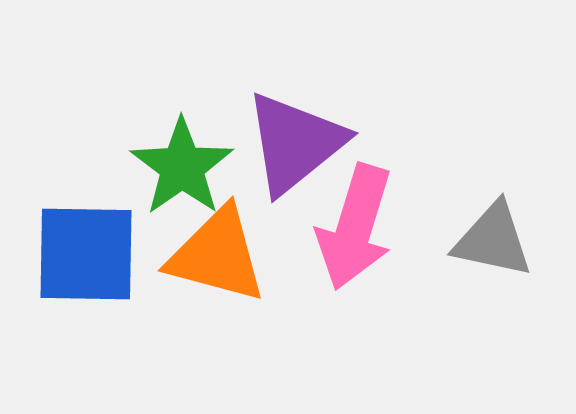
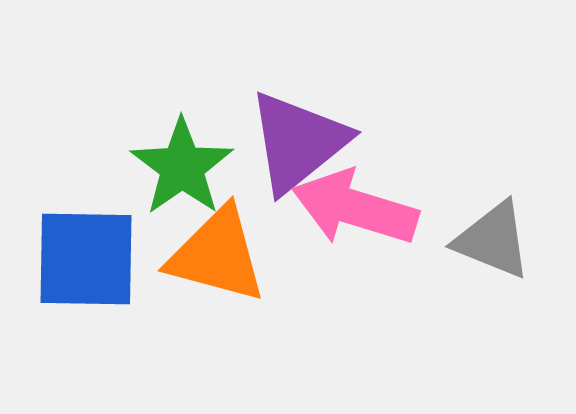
purple triangle: moved 3 px right, 1 px up
pink arrow: moved 19 px up; rotated 90 degrees clockwise
gray triangle: rotated 10 degrees clockwise
blue square: moved 5 px down
